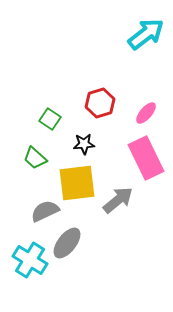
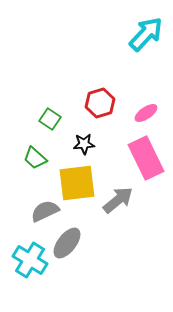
cyan arrow: rotated 9 degrees counterclockwise
pink ellipse: rotated 15 degrees clockwise
